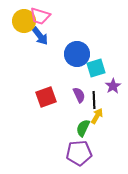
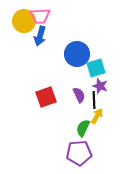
pink trapezoid: rotated 20 degrees counterclockwise
blue arrow: rotated 54 degrees clockwise
purple star: moved 13 px left; rotated 21 degrees counterclockwise
